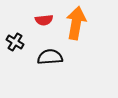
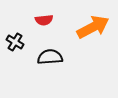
orange arrow: moved 17 px right, 4 px down; rotated 52 degrees clockwise
